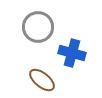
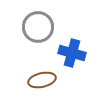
brown ellipse: rotated 52 degrees counterclockwise
